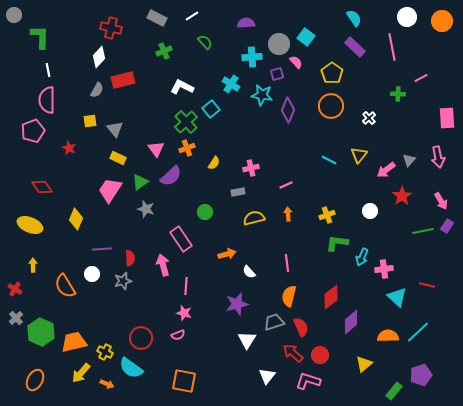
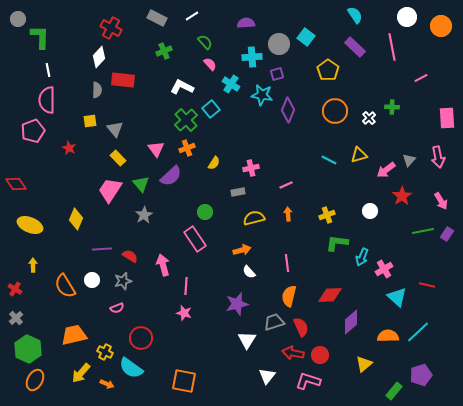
gray circle at (14, 15): moved 4 px right, 4 px down
cyan semicircle at (354, 18): moved 1 px right, 3 px up
orange circle at (442, 21): moved 1 px left, 5 px down
red cross at (111, 28): rotated 15 degrees clockwise
pink semicircle at (296, 62): moved 86 px left, 2 px down
yellow pentagon at (332, 73): moved 4 px left, 3 px up
red rectangle at (123, 80): rotated 20 degrees clockwise
gray semicircle at (97, 90): rotated 28 degrees counterclockwise
green cross at (398, 94): moved 6 px left, 13 px down
orange circle at (331, 106): moved 4 px right, 5 px down
green cross at (186, 122): moved 2 px up
yellow triangle at (359, 155): rotated 36 degrees clockwise
yellow rectangle at (118, 158): rotated 21 degrees clockwise
green triangle at (140, 182): moved 1 px right, 2 px down; rotated 36 degrees counterclockwise
red diamond at (42, 187): moved 26 px left, 3 px up
gray star at (146, 209): moved 2 px left, 6 px down; rotated 24 degrees clockwise
purple rectangle at (447, 226): moved 8 px down
pink rectangle at (181, 239): moved 14 px right
orange arrow at (227, 254): moved 15 px right, 4 px up
red semicircle at (130, 258): moved 2 px up; rotated 56 degrees counterclockwise
pink cross at (384, 269): rotated 24 degrees counterclockwise
white circle at (92, 274): moved 6 px down
red diamond at (331, 297): moved 1 px left, 2 px up; rotated 35 degrees clockwise
green hexagon at (41, 332): moved 13 px left, 17 px down
pink semicircle at (178, 335): moved 61 px left, 27 px up
orange trapezoid at (74, 342): moved 7 px up
red arrow at (293, 353): rotated 30 degrees counterclockwise
